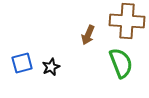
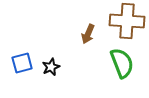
brown arrow: moved 1 px up
green semicircle: moved 1 px right
